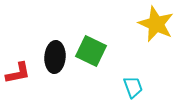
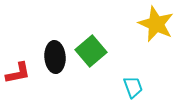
green square: rotated 24 degrees clockwise
black ellipse: rotated 8 degrees counterclockwise
